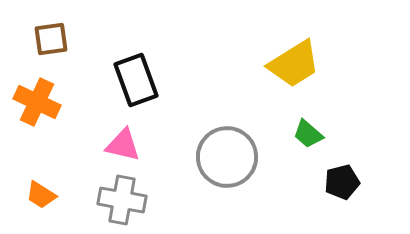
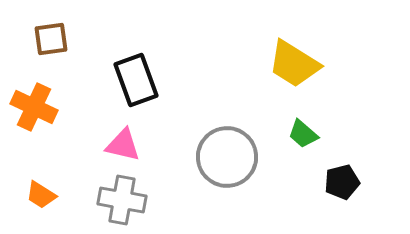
yellow trapezoid: rotated 64 degrees clockwise
orange cross: moved 3 px left, 5 px down
green trapezoid: moved 5 px left
